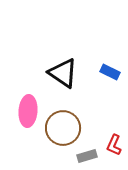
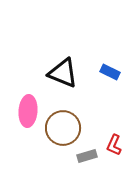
black triangle: rotated 12 degrees counterclockwise
